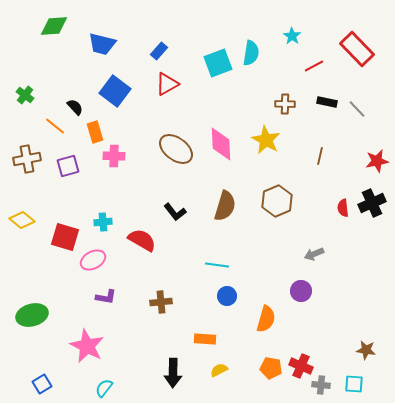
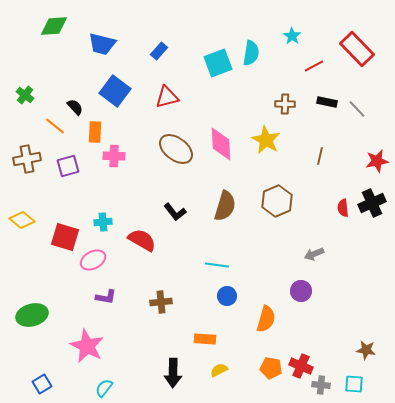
red triangle at (167, 84): moved 13 px down; rotated 15 degrees clockwise
orange rectangle at (95, 132): rotated 20 degrees clockwise
